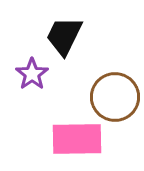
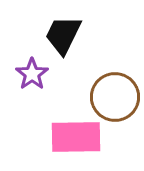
black trapezoid: moved 1 px left, 1 px up
pink rectangle: moved 1 px left, 2 px up
